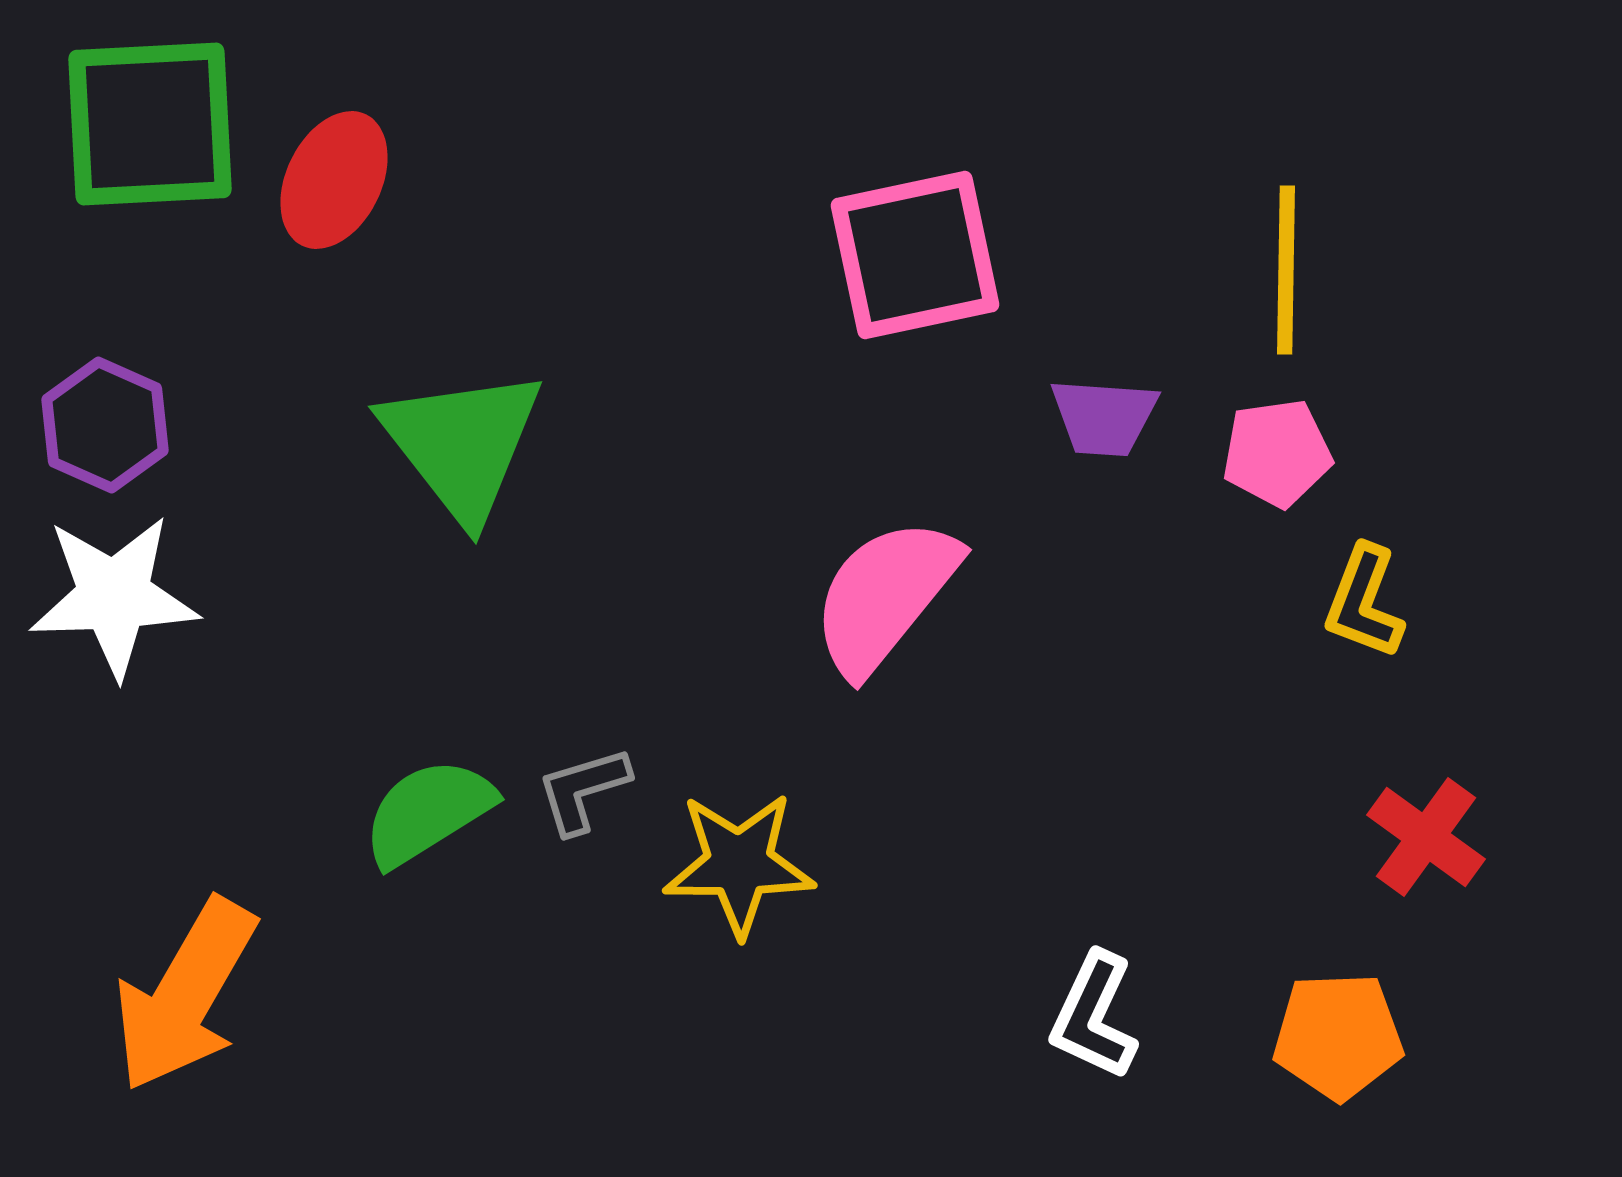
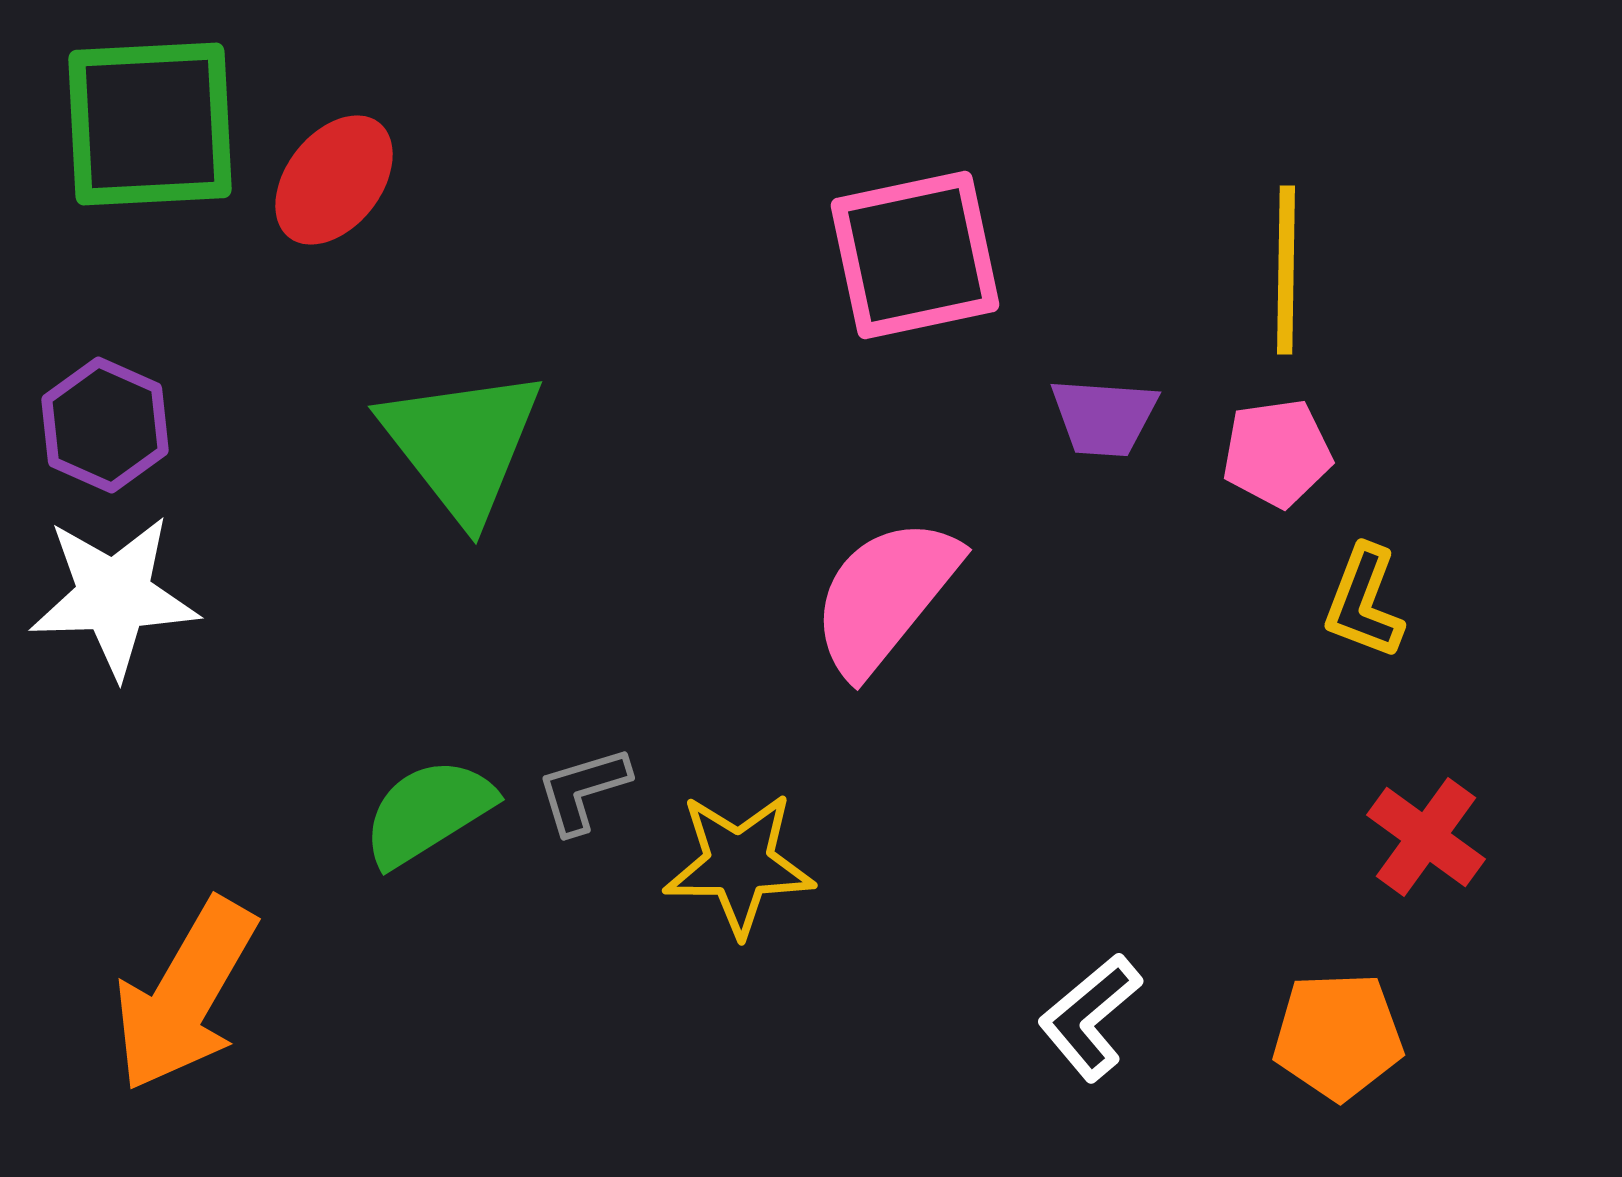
red ellipse: rotated 12 degrees clockwise
white L-shape: moved 4 px left, 1 px down; rotated 25 degrees clockwise
